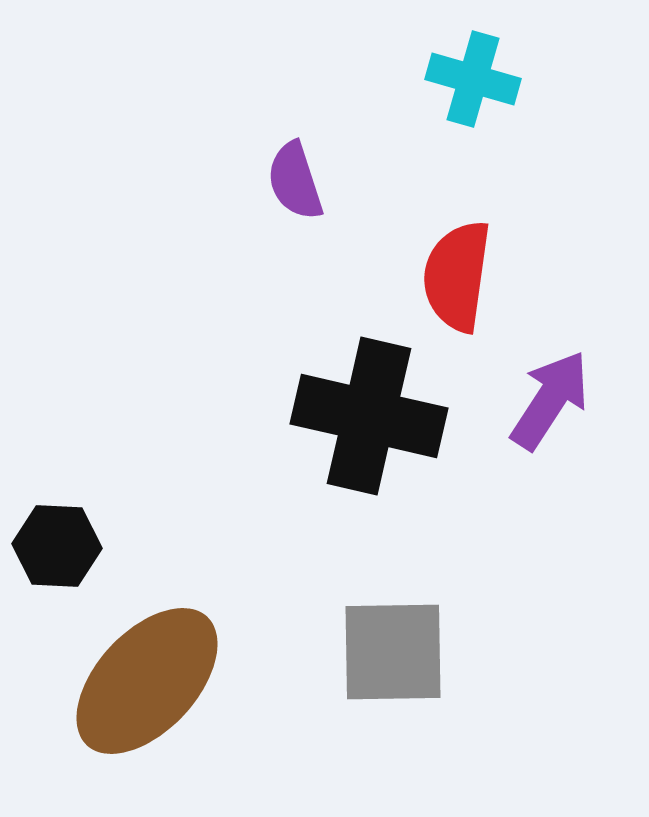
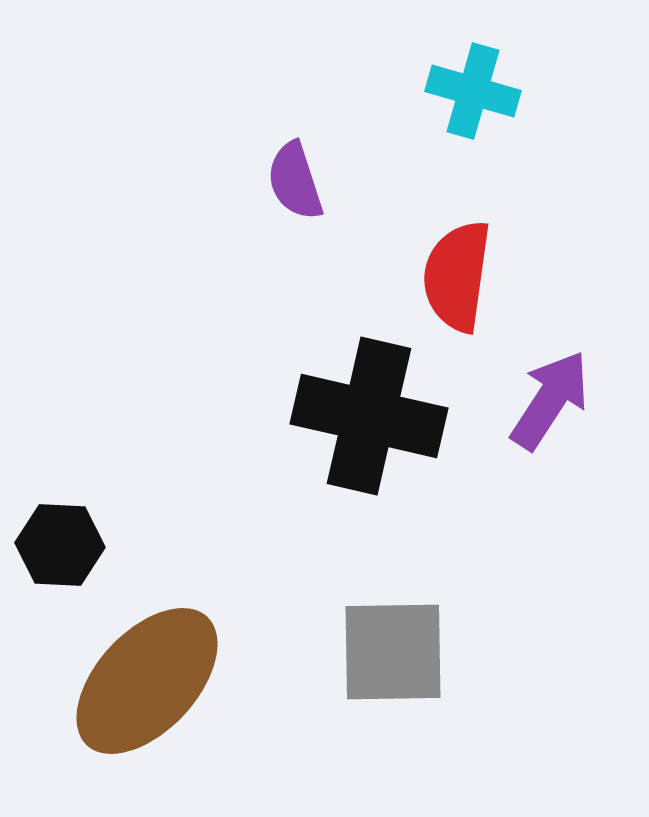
cyan cross: moved 12 px down
black hexagon: moved 3 px right, 1 px up
